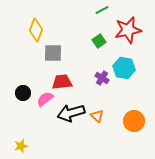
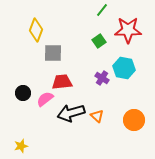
green line: rotated 24 degrees counterclockwise
red star: rotated 12 degrees clockwise
orange circle: moved 1 px up
